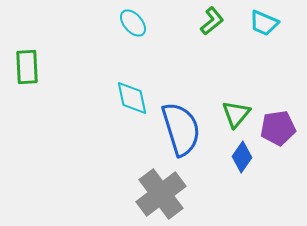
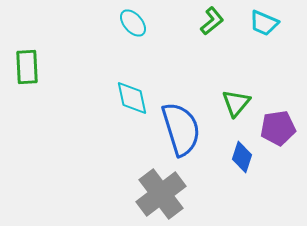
green triangle: moved 11 px up
blue diamond: rotated 16 degrees counterclockwise
